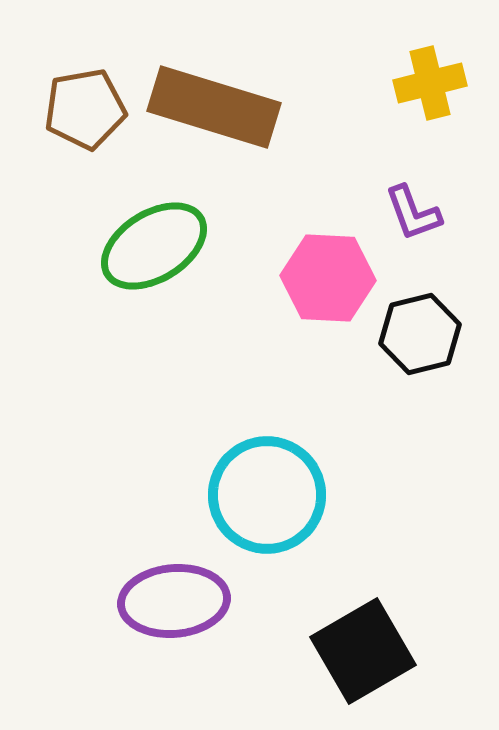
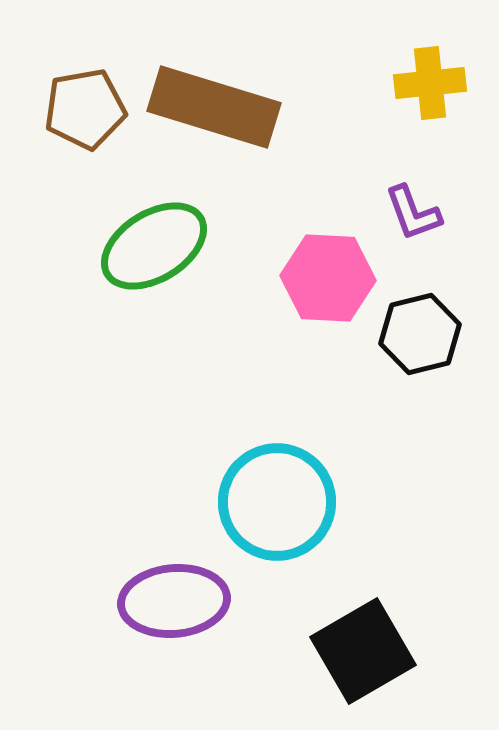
yellow cross: rotated 8 degrees clockwise
cyan circle: moved 10 px right, 7 px down
